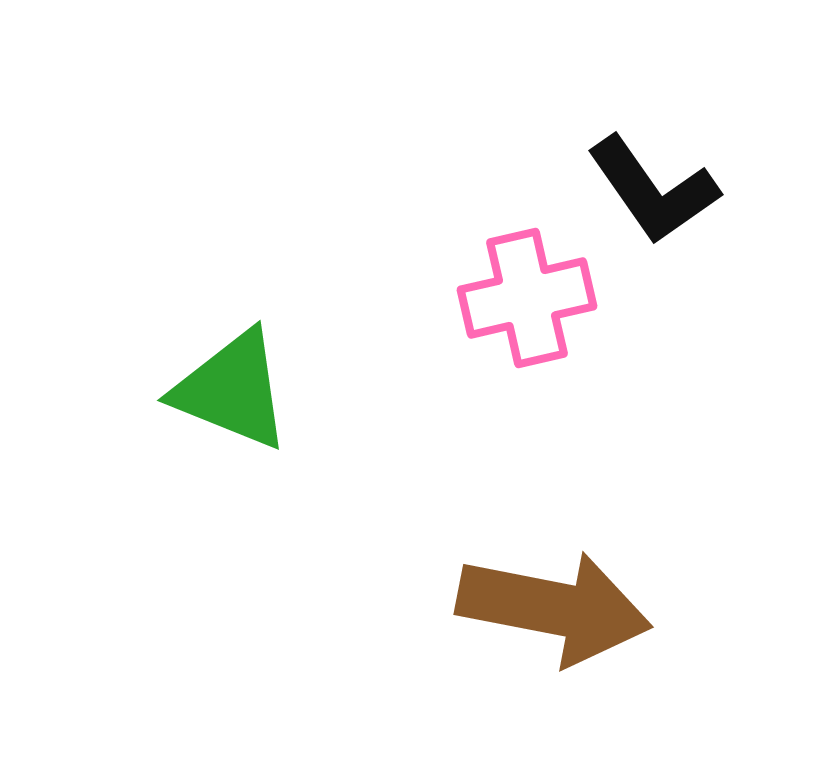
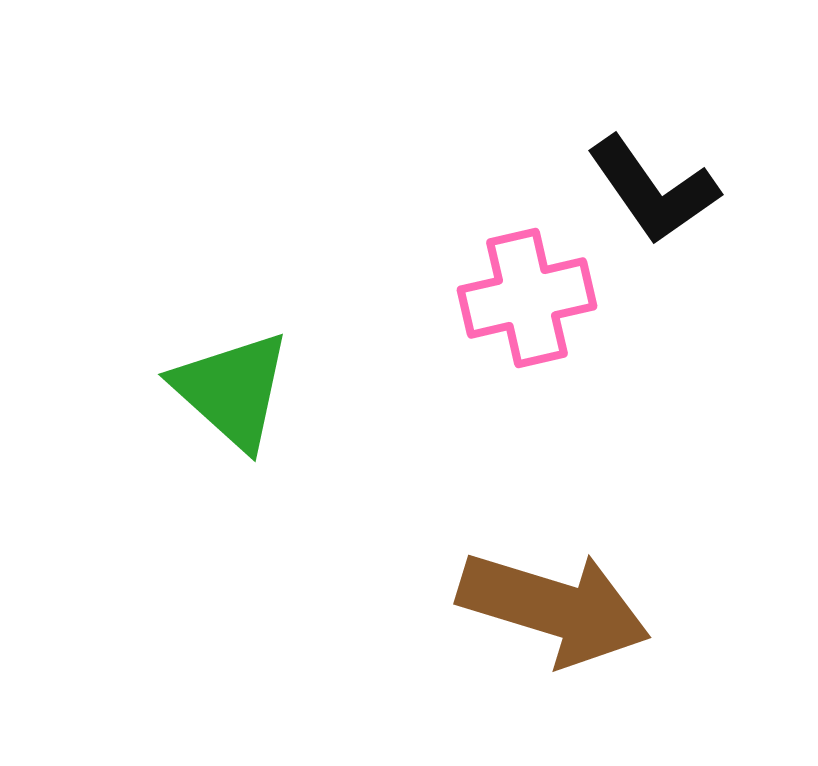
green triangle: rotated 20 degrees clockwise
brown arrow: rotated 6 degrees clockwise
